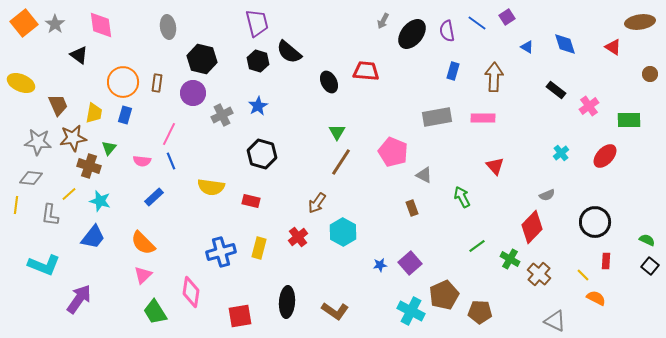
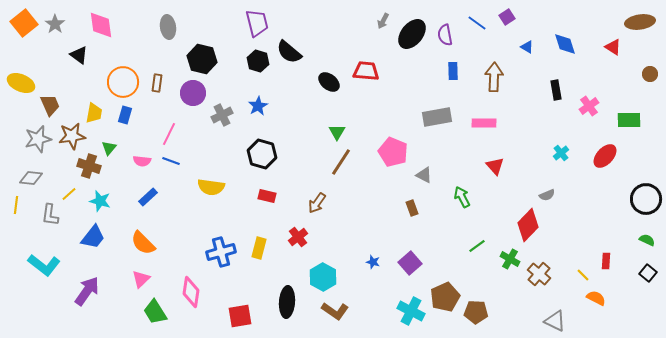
purple semicircle at (447, 31): moved 2 px left, 4 px down
blue rectangle at (453, 71): rotated 18 degrees counterclockwise
black ellipse at (329, 82): rotated 25 degrees counterclockwise
black rectangle at (556, 90): rotated 42 degrees clockwise
brown trapezoid at (58, 105): moved 8 px left
pink rectangle at (483, 118): moved 1 px right, 5 px down
brown star at (73, 138): moved 1 px left, 2 px up
gray star at (38, 142): moved 3 px up; rotated 20 degrees counterclockwise
blue line at (171, 161): rotated 48 degrees counterclockwise
blue rectangle at (154, 197): moved 6 px left
red rectangle at (251, 201): moved 16 px right, 5 px up
black circle at (595, 222): moved 51 px right, 23 px up
red diamond at (532, 227): moved 4 px left, 2 px up
cyan hexagon at (343, 232): moved 20 px left, 45 px down
cyan L-shape at (44, 265): rotated 16 degrees clockwise
blue star at (380, 265): moved 7 px left, 3 px up; rotated 24 degrees clockwise
black square at (650, 266): moved 2 px left, 7 px down
pink triangle at (143, 275): moved 2 px left, 4 px down
brown pentagon at (444, 295): moved 1 px right, 2 px down
purple arrow at (79, 299): moved 8 px right, 8 px up
brown pentagon at (480, 312): moved 4 px left
